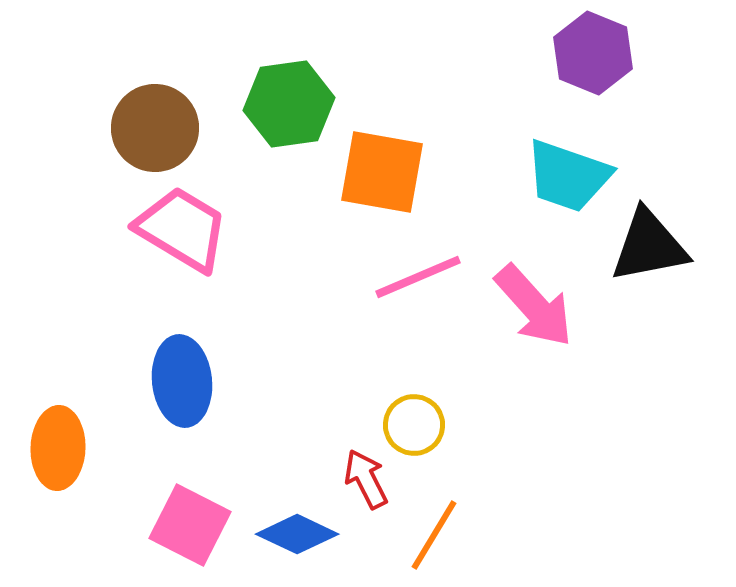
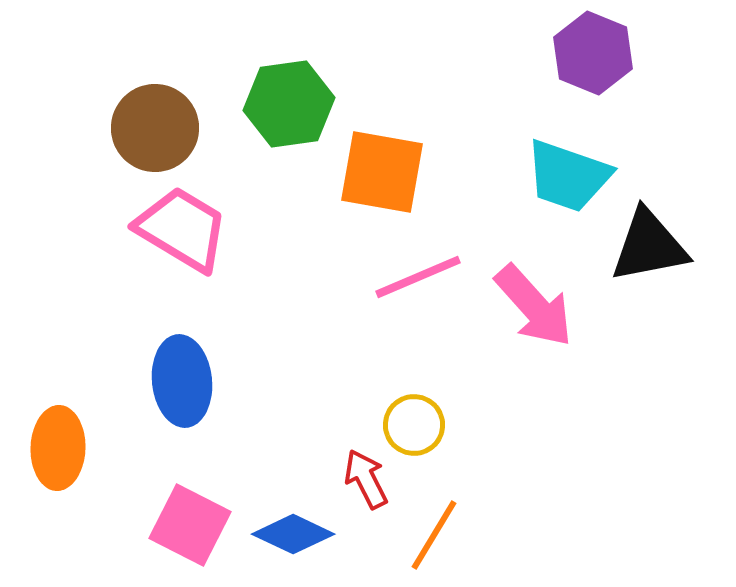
blue diamond: moved 4 px left
